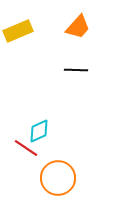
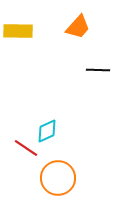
yellow rectangle: rotated 24 degrees clockwise
black line: moved 22 px right
cyan diamond: moved 8 px right
